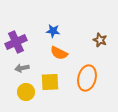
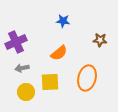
blue star: moved 10 px right, 10 px up
brown star: rotated 16 degrees counterclockwise
orange semicircle: rotated 66 degrees counterclockwise
